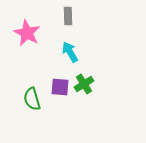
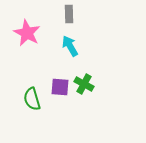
gray rectangle: moved 1 px right, 2 px up
cyan arrow: moved 6 px up
green cross: rotated 30 degrees counterclockwise
